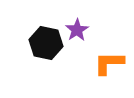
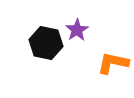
orange L-shape: moved 4 px right; rotated 12 degrees clockwise
